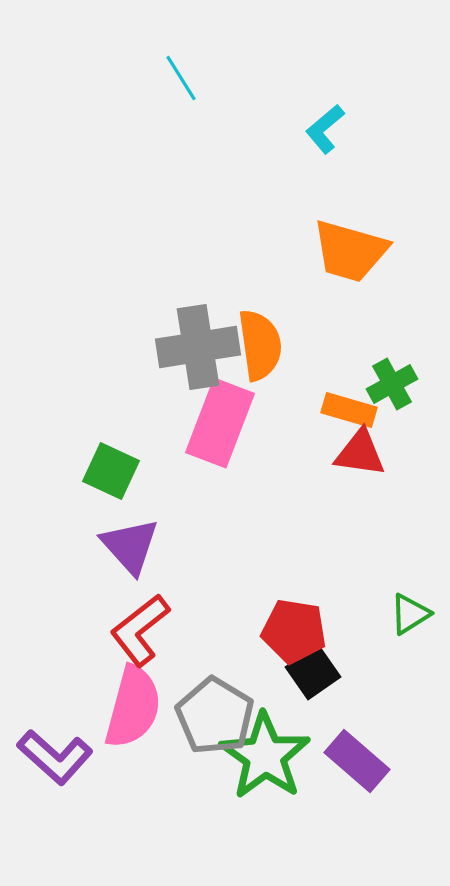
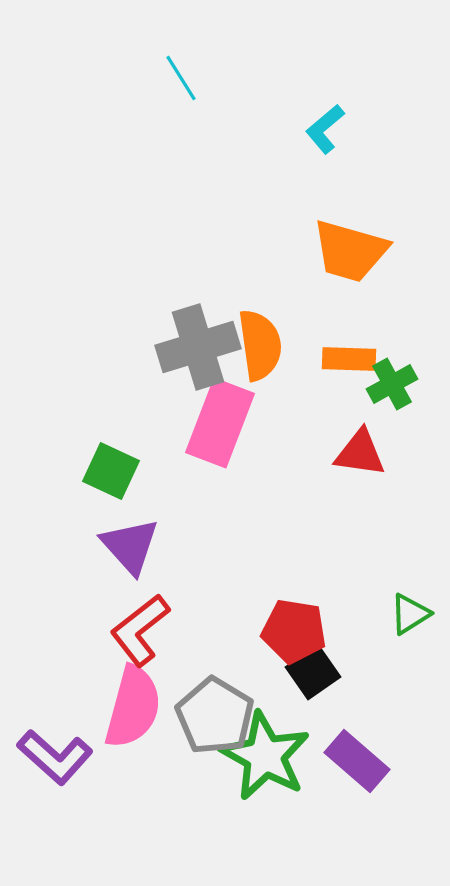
gray cross: rotated 8 degrees counterclockwise
orange rectangle: moved 51 px up; rotated 14 degrees counterclockwise
green star: rotated 6 degrees counterclockwise
